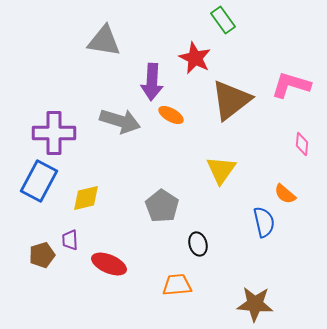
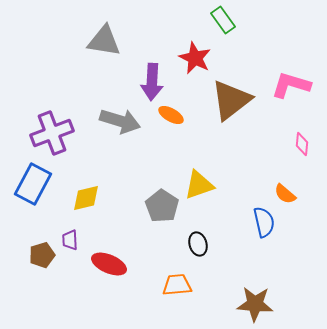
purple cross: moved 2 px left; rotated 21 degrees counterclockwise
yellow triangle: moved 22 px left, 15 px down; rotated 36 degrees clockwise
blue rectangle: moved 6 px left, 3 px down
